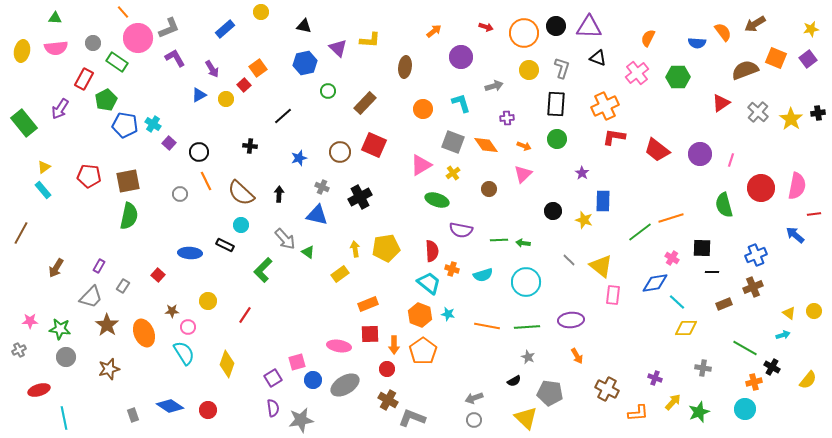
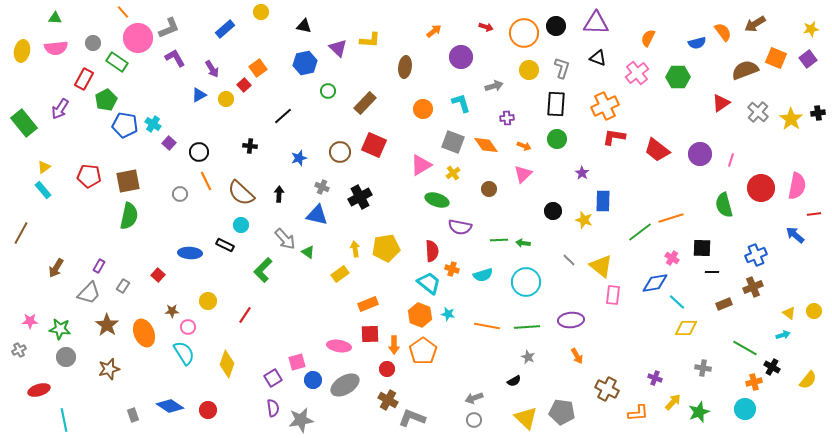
purple triangle at (589, 27): moved 7 px right, 4 px up
blue semicircle at (697, 43): rotated 18 degrees counterclockwise
purple semicircle at (461, 230): moved 1 px left, 3 px up
gray trapezoid at (91, 297): moved 2 px left, 4 px up
gray pentagon at (550, 393): moved 12 px right, 19 px down
cyan line at (64, 418): moved 2 px down
